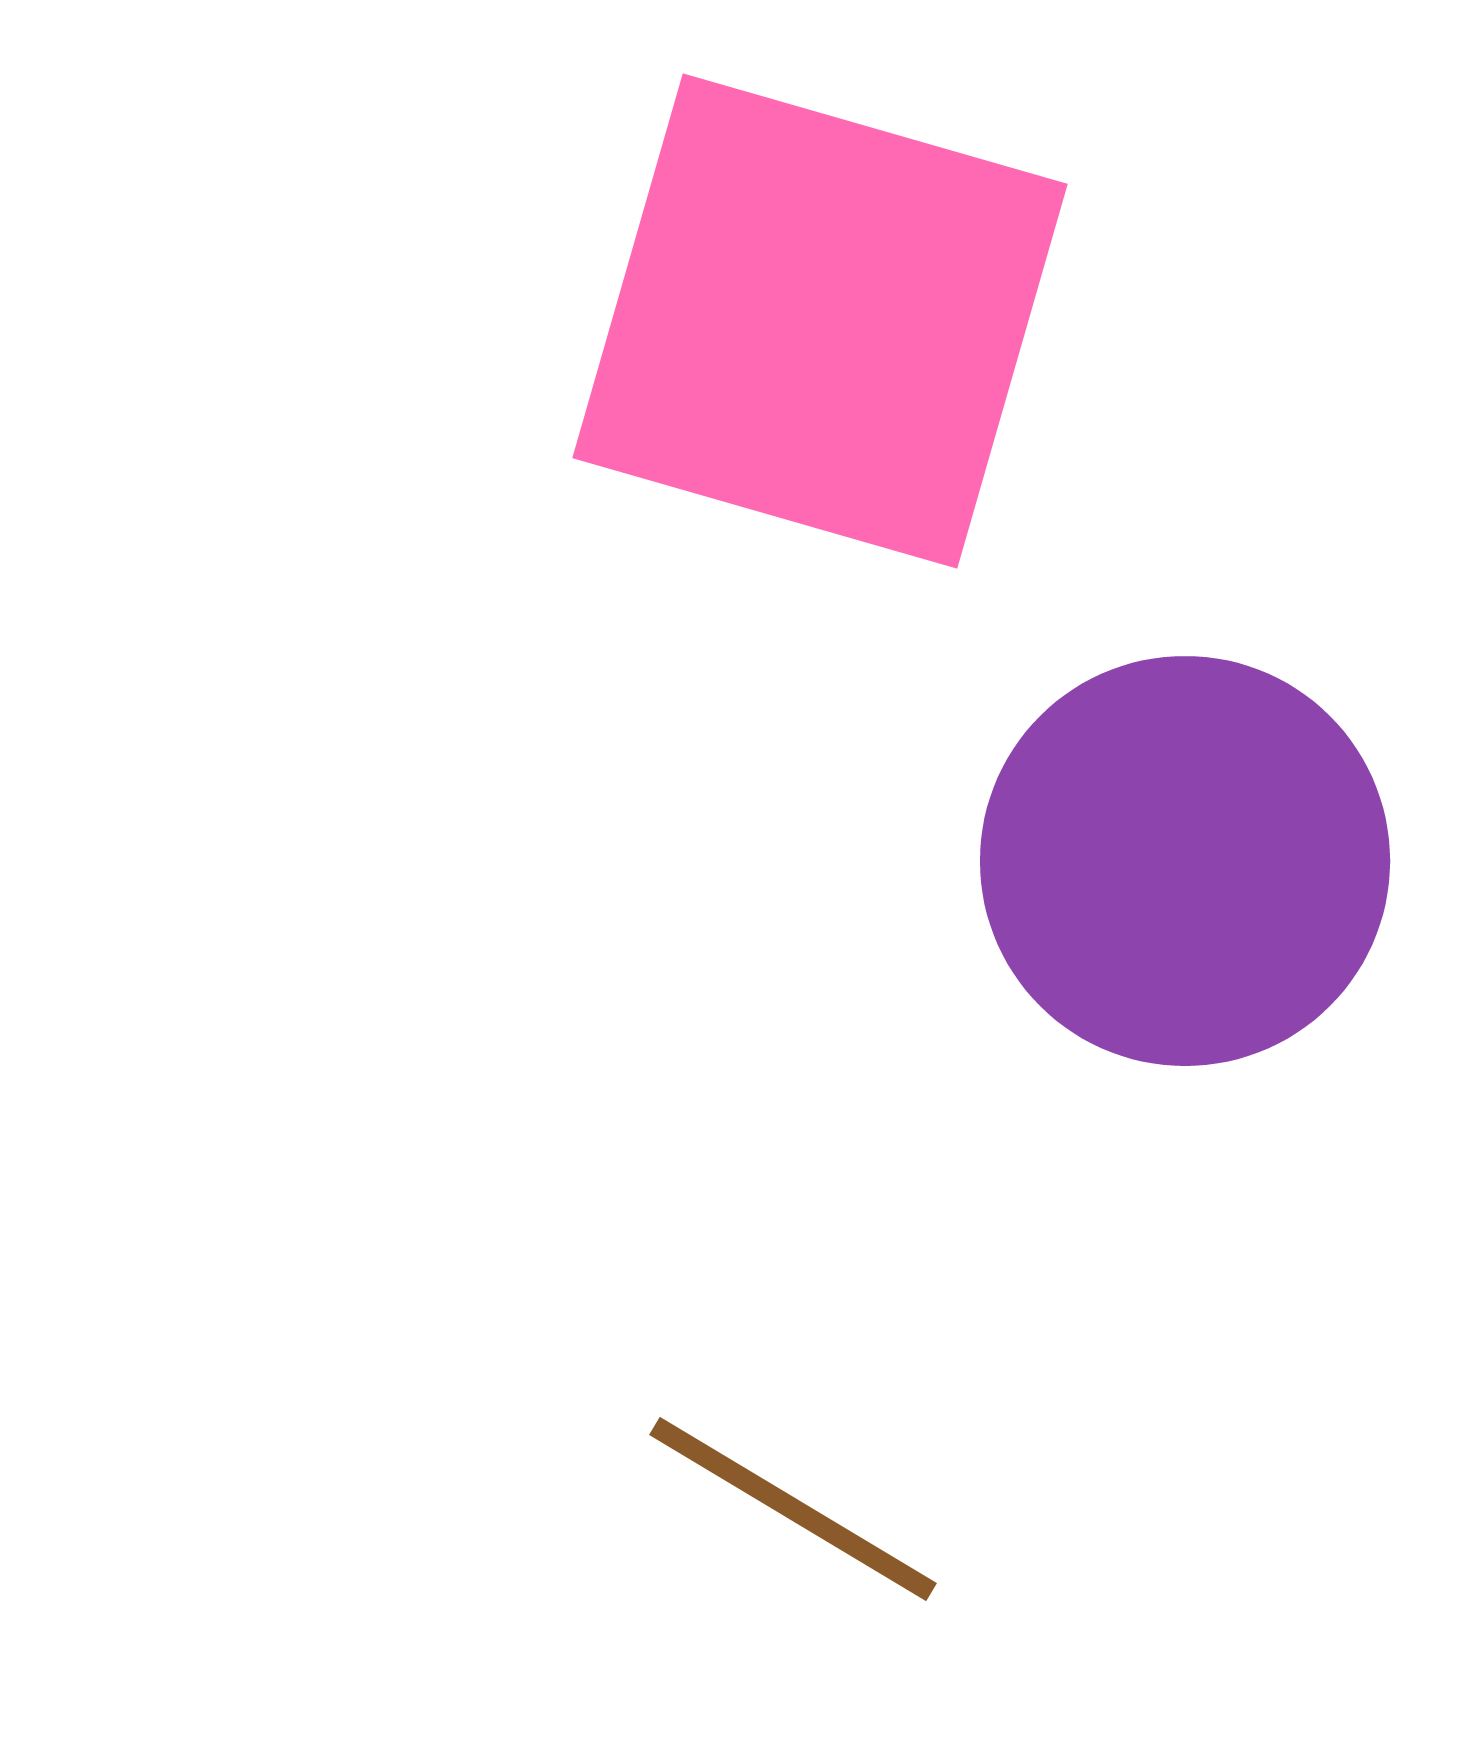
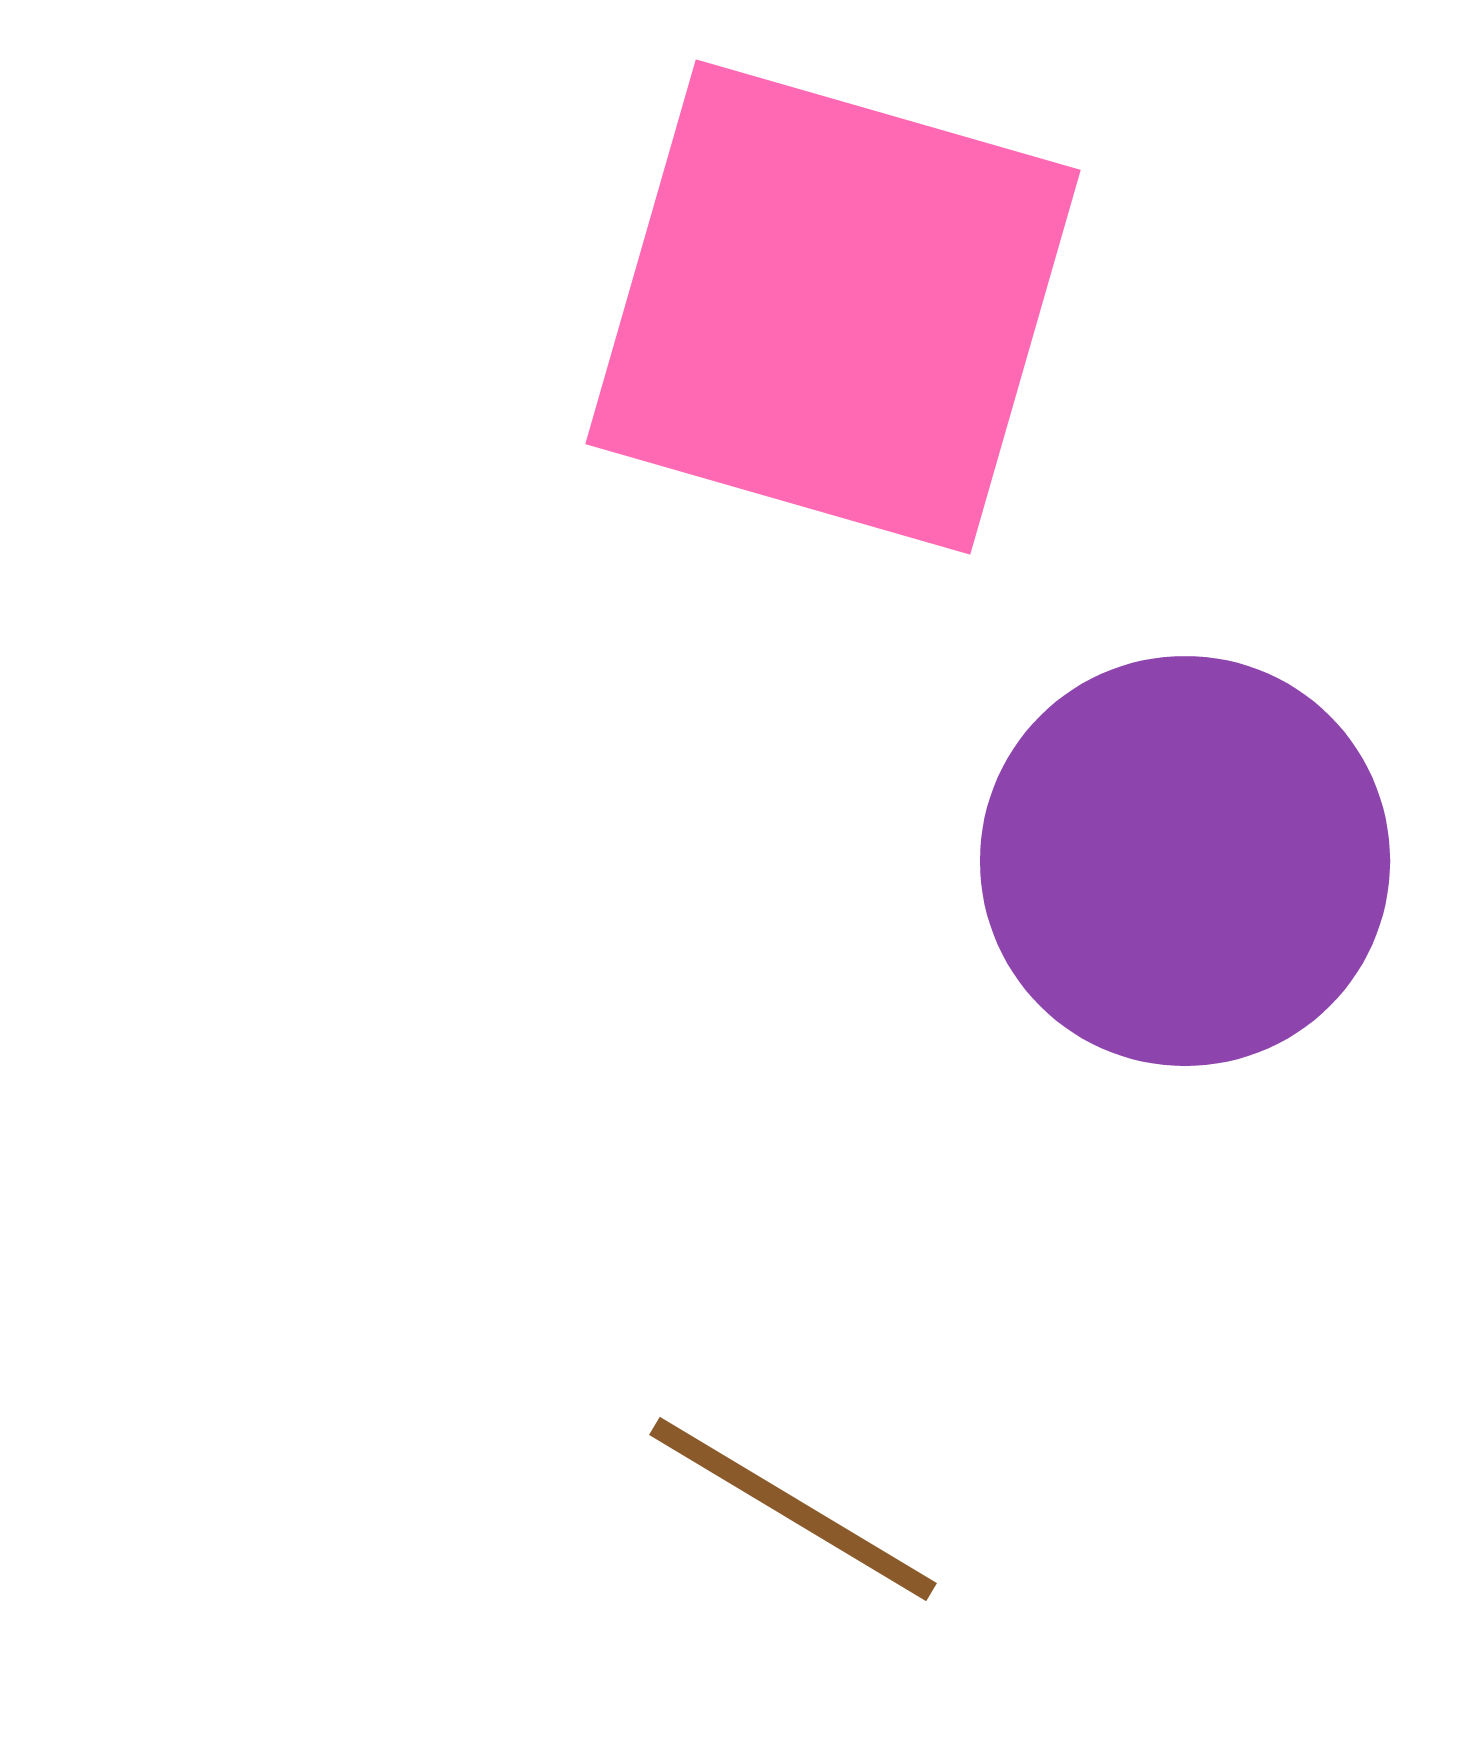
pink square: moved 13 px right, 14 px up
